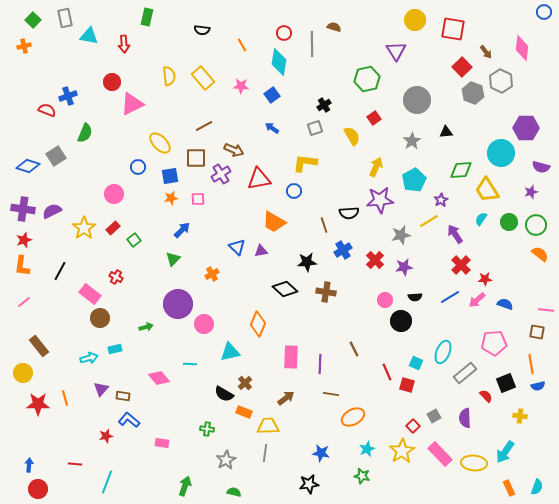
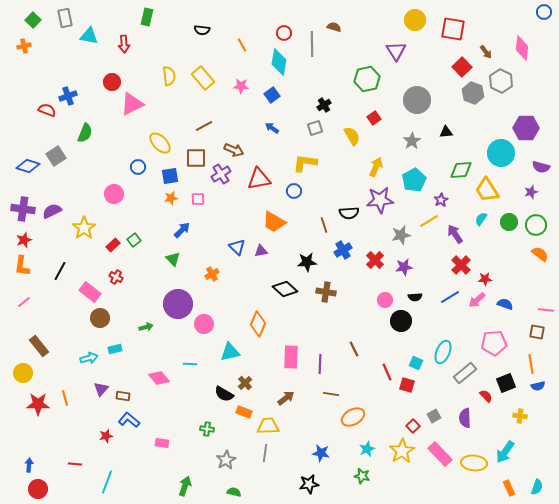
red rectangle at (113, 228): moved 17 px down
green triangle at (173, 259): rotated 28 degrees counterclockwise
pink rectangle at (90, 294): moved 2 px up
